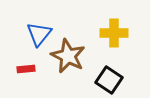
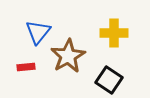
blue triangle: moved 1 px left, 2 px up
brown star: rotated 16 degrees clockwise
red rectangle: moved 2 px up
